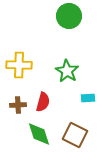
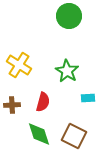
yellow cross: rotated 30 degrees clockwise
brown cross: moved 6 px left
brown square: moved 1 px left, 1 px down
